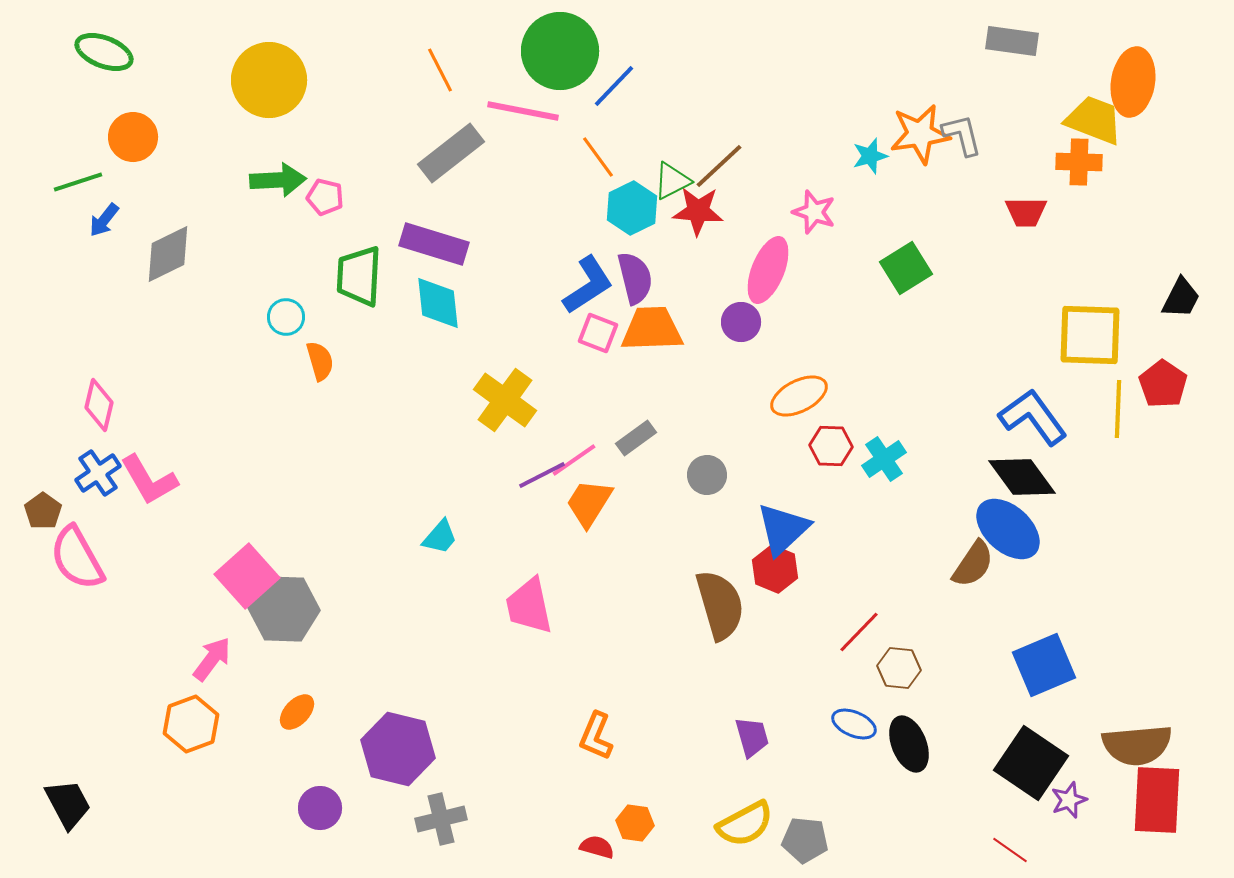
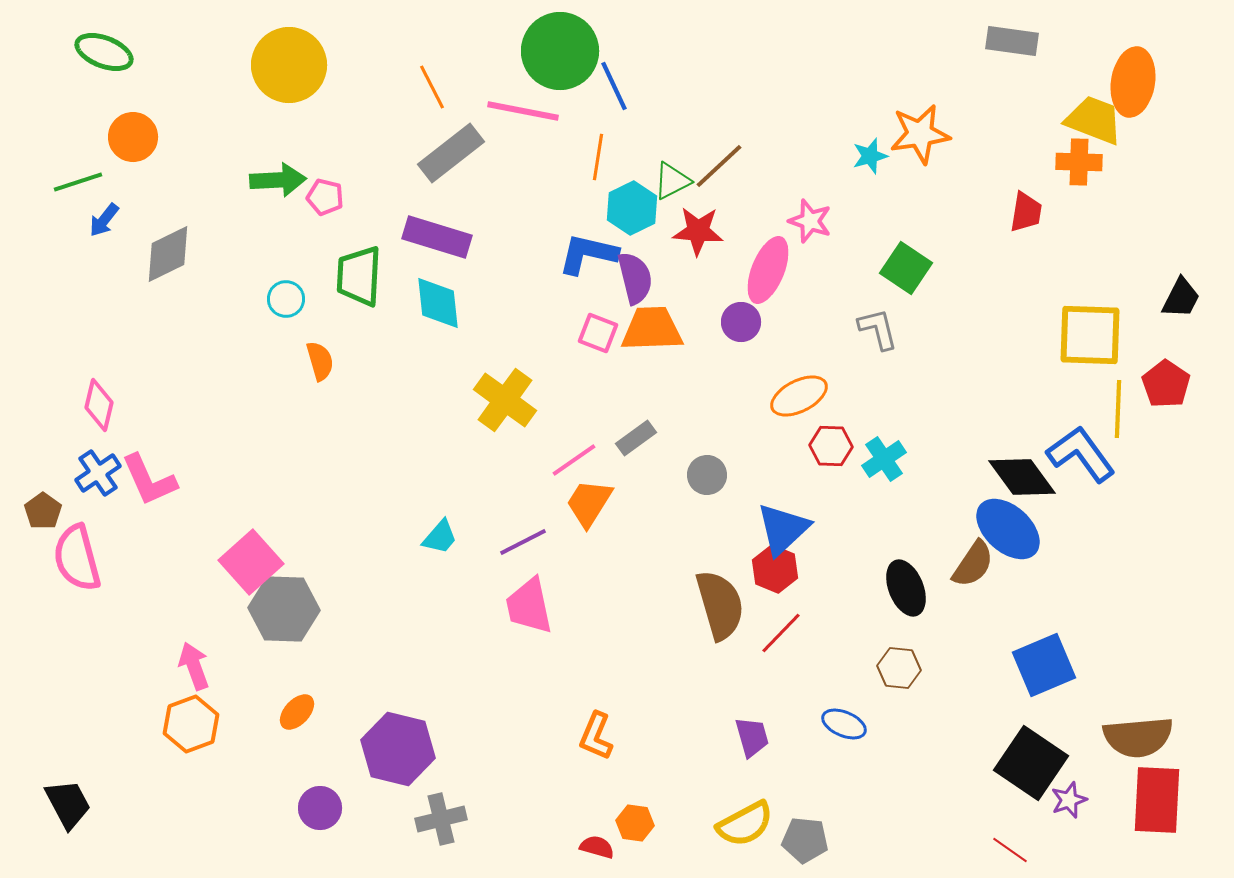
orange line at (440, 70): moved 8 px left, 17 px down
yellow circle at (269, 80): moved 20 px right, 15 px up
blue line at (614, 86): rotated 69 degrees counterclockwise
gray L-shape at (962, 135): moved 84 px left, 194 px down
orange line at (598, 157): rotated 45 degrees clockwise
red star at (698, 211): moved 20 px down
pink star at (814, 212): moved 4 px left, 9 px down
red trapezoid at (1026, 212): rotated 81 degrees counterclockwise
purple rectangle at (434, 244): moved 3 px right, 7 px up
green square at (906, 268): rotated 24 degrees counterclockwise
blue L-shape at (588, 285): moved 31 px up; rotated 134 degrees counterclockwise
cyan circle at (286, 317): moved 18 px up
red pentagon at (1163, 384): moved 3 px right
blue L-shape at (1033, 417): moved 48 px right, 37 px down
purple line at (542, 475): moved 19 px left, 67 px down
pink L-shape at (149, 480): rotated 6 degrees clockwise
pink semicircle at (77, 558): rotated 14 degrees clockwise
pink square at (247, 576): moved 4 px right, 14 px up
red line at (859, 632): moved 78 px left, 1 px down
pink arrow at (212, 659): moved 18 px left, 7 px down; rotated 57 degrees counterclockwise
blue ellipse at (854, 724): moved 10 px left
black ellipse at (909, 744): moved 3 px left, 156 px up
brown semicircle at (1137, 745): moved 1 px right, 8 px up
